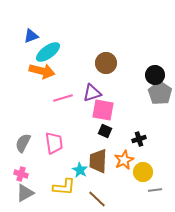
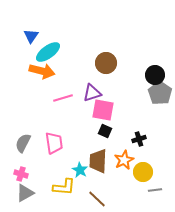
blue triangle: rotated 35 degrees counterclockwise
